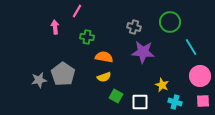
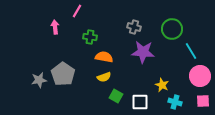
green circle: moved 2 px right, 7 px down
green cross: moved 3 px right
cyan line: moved 4 px down
